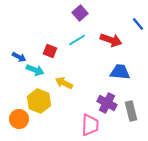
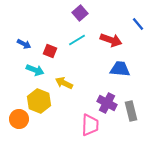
blue arrow: moved 5 px right, 13 px up
blue trapezoid: moved 3 px up
